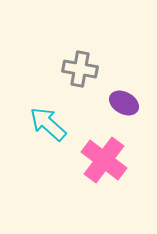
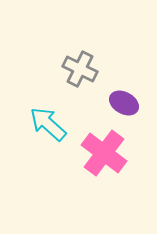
gray cross: rotated 16 degrees clockwise
pink cross: moved 7 px up
